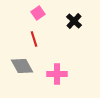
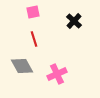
pink square: moved 5 px left, 1 px up; rotated 24 degrees clockwise
pink cross: rotated 24 degrees counterclockwise
